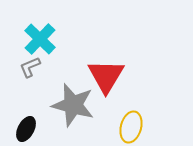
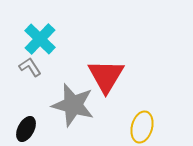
gray L-shape: rotated 80 degrees clockwise
yellow ellipse: moved 11 px right
